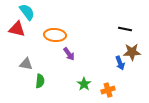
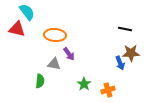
brown star: moved 1 px left, 1 px down
gray triangle: moved 28 px right
